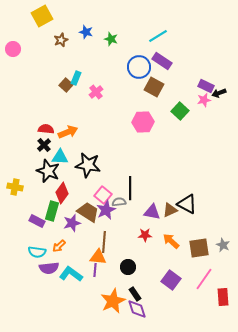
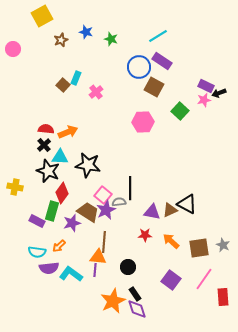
brown square at (66, 85): moved 3 px left
